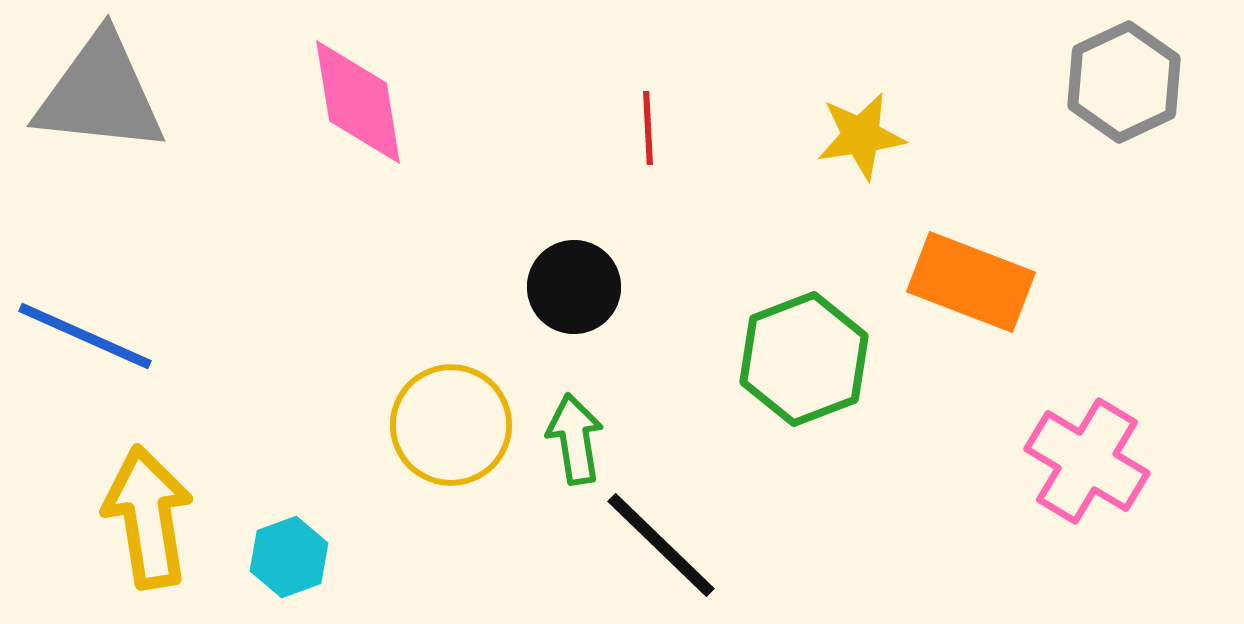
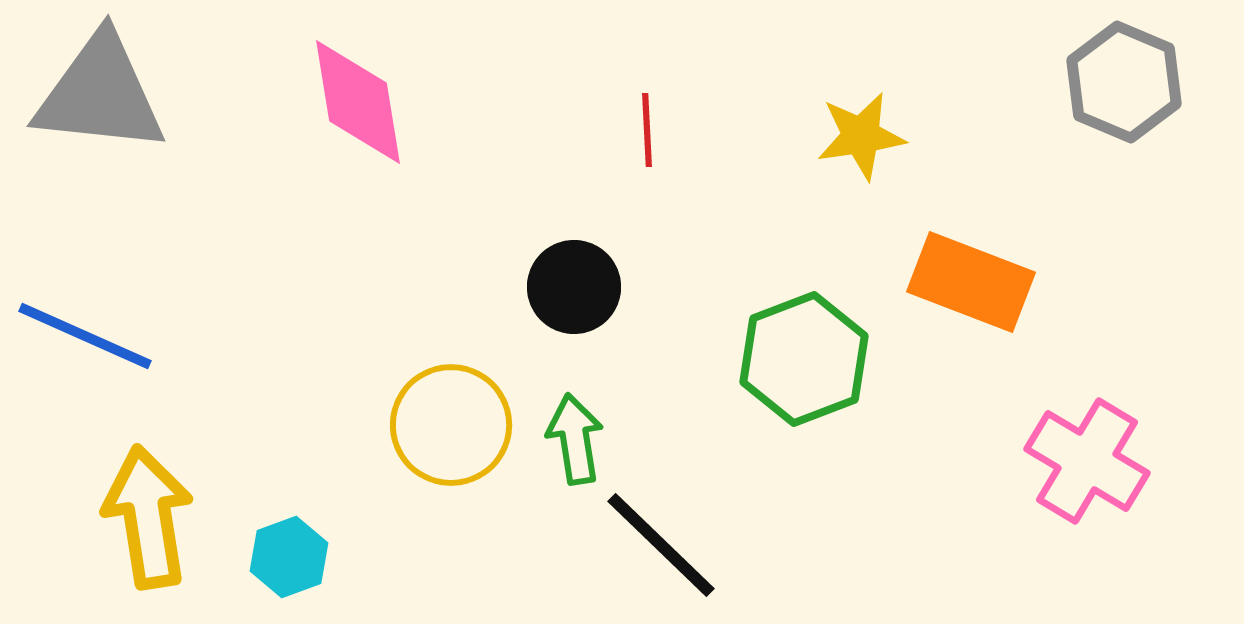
gray hexagon: rotated 12 degrees counterclockwise
red line: moved 1 px left, 2 px down
